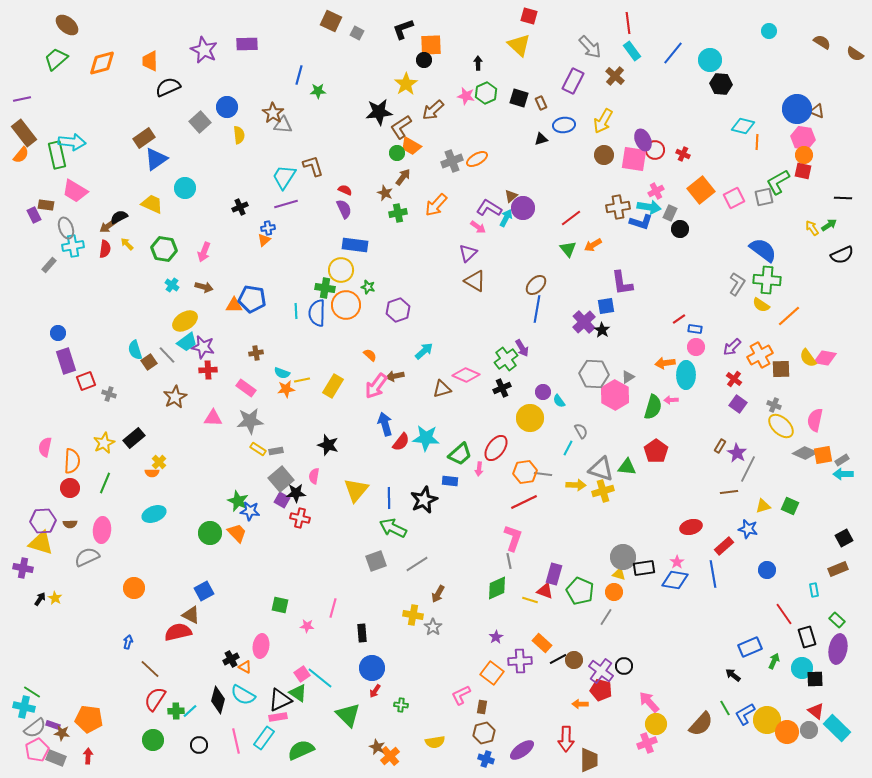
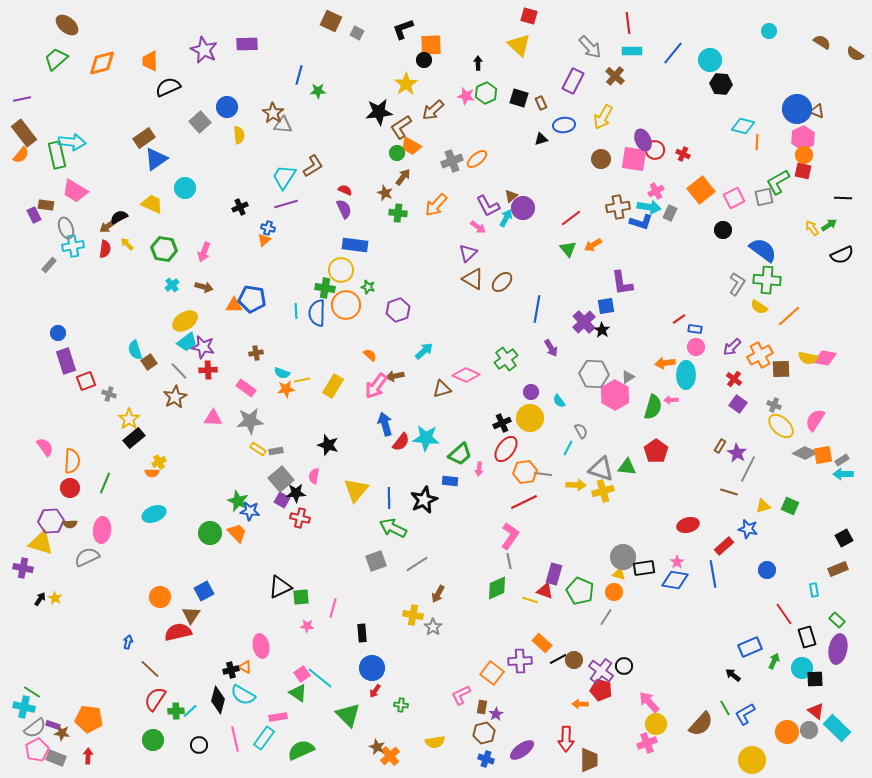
cyan rectangle at (632, 51): rotated 54 degrees counterclockwise
yellow arrow at (603, 121): moved 4 px up
pink hexagon at (803, 138): rotated 25 degrees clockwise
brown circle at (604, 155): moved 3 px left, 4 px down
orange ellipse at (477, 159): rotated 10 degrees counterclockwise
brown L-shape at (313, 166): rotated 75 degrees clockwise
purple L-shape at (489, 208): moved 1 px left, 2 px up; rotated 150 degrees counterclockwise
green cross at (398, 213): rotated 18 degrees clockwise
blue cross at (268, 228): rotated 24 degrees clockwise
black circle at (680, 229): moved 43 px right, 1 px down
brown triangle at (475, 281): moved 2 px left, 2 px up
cyan cross at (172, 285): rotated 16 degrees clockwise
brown ellipse at (536, 285): moved 34 px left, 3 px up
yellow semicircle at (761, 305): moved 2 px left, 2 px down
purple arrow at (522, 348): moved 29 px right
gray line at (167, 355): moved 12 px right, 16 px down
yellow semicircle at (808, 358): rotated 42 degrees counterclockwise
black cross at (502, 388): moved 35 px down
purple circle at (543, 392): moved 12 px left
pink semicircle at (815, 420): rotated 20 degrees clockwise
yellow star at (104, 443): moved 25 px right, 24 px up; rotated 10 degrees counterclockwise
pink semicircle at (45, 447): rotated 132 degrees clockwise
red ellipse at (496, 448): moved 10 px right, 1 px down
yellow cross at (159, 462): rotated 16 degrees clockwise
brown line at (729, 492): rotated 24 degrees clockwise
purple hexagon at (43, 521): moved 8 px right
red ellipse at (691, 527): moved 3 px left, 2 px up
pink L-shape at (513, 538): moved 3 px left, 2 px up; rotated 16 degrees clockwise
orange circle at (134, 588): moved 26 px right, 9 px down
green square at (280, 605): moved 21 px right, 8 px up; rotated 18 degrees counterclockwise
brown triangle at (191, 615): rotated 36 degrees clockwise
purple star at (496, 637): moved 77 px down
pink ellipse at (261, 646): rotated 20 degrees counterclockwise
black cross at (231, 659): moved 11 px down; rotated 14 degrees clockwise
black triangle at (280, 700): moved 113 px up
yellow circle at (767, 720): moved 15 px left, 40 px down
pink line at (236, 741): moved 1 px left, 2 px up
